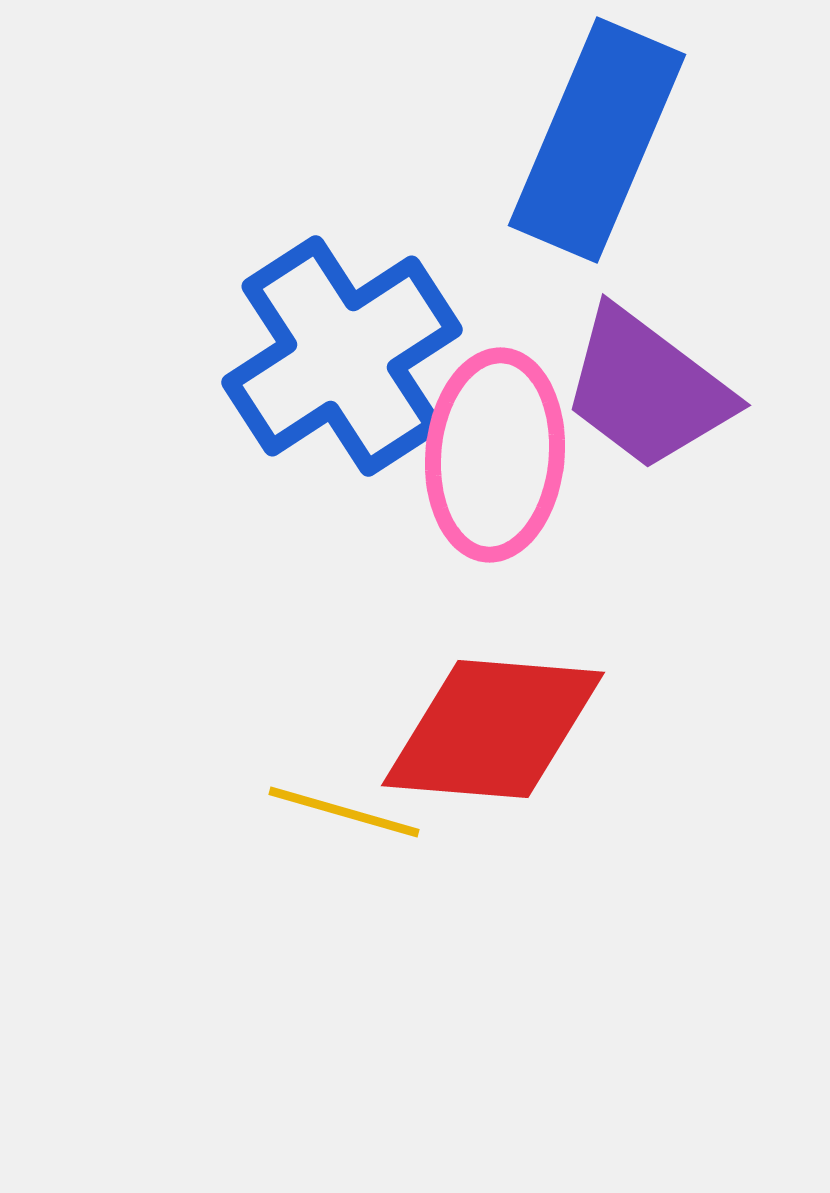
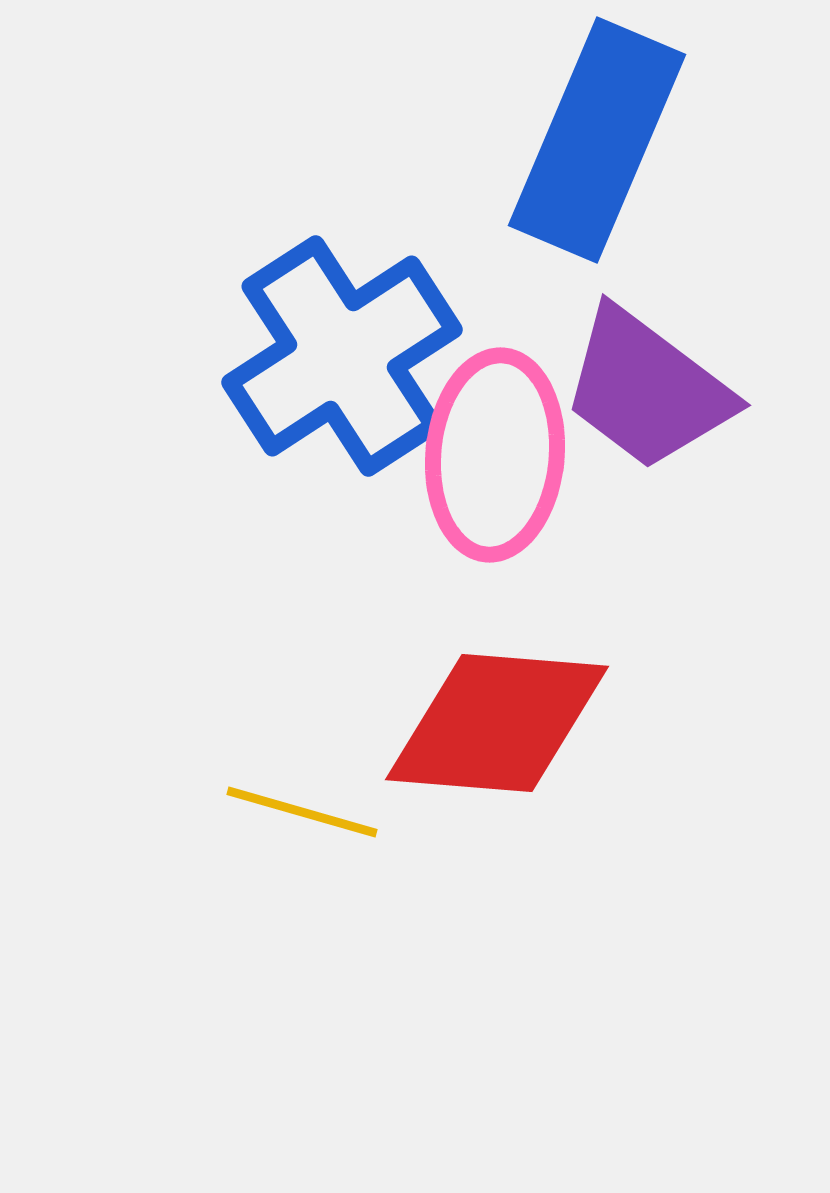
red diamond: moved 4 px right, 6 px up
yellow line: moved 42 px left
